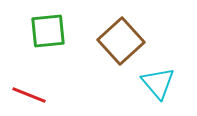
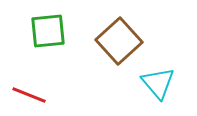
brown square: moved 2 px left
